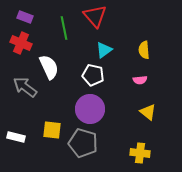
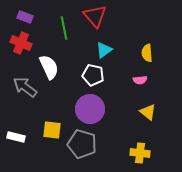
yellow semicircle: moved 3 px right, 3 px down
gray pentagon: moved 1 px left, 1 px down
